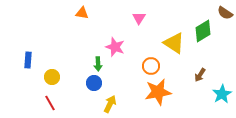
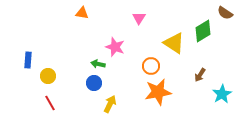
green arrow: rotated 104 degrees clockwise
yellow circle: moved 4 px left, 1 px up
